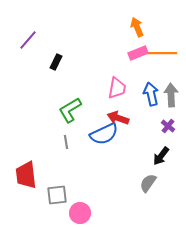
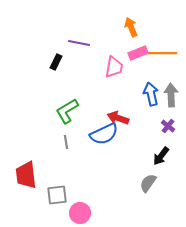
orange arrow: moved 6 px left
purple line: moved 51 px right, 3 px down; rotated 60 degrees clockwise
pink trapezoid: moved 3 px left, 21 px up
green L-shape: moved 3 px left, 1 px down
